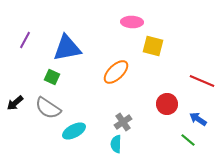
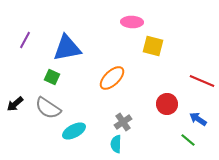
orange ellipse: moved 4 px left, 6 px down
black arrow: moved 1 px down
